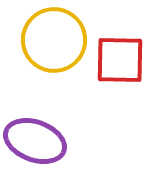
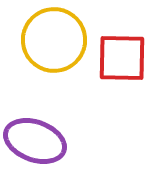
red square: moved 2 px right, 2 px up
